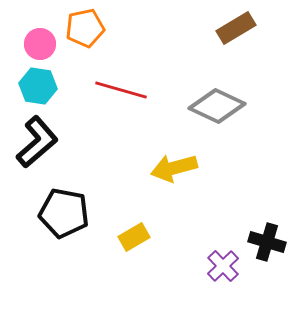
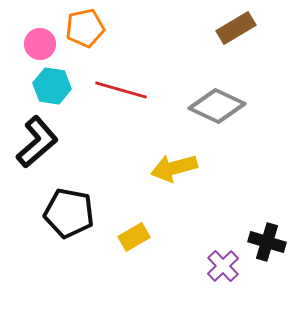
cyan hexagon: moved 14 px right
black pentagon: moved 5 px right
